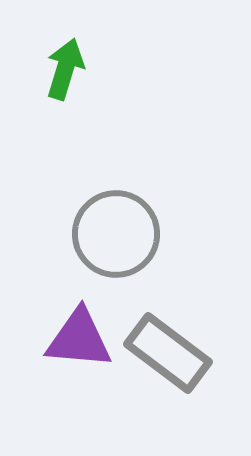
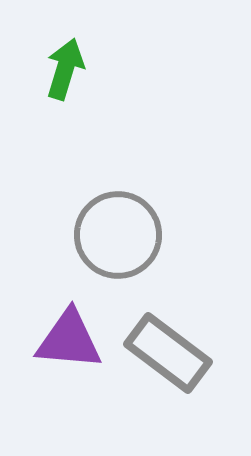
gray circle: moved 2 px right, 1 px down
purple triangle: moved 10 px left, 1 px down
